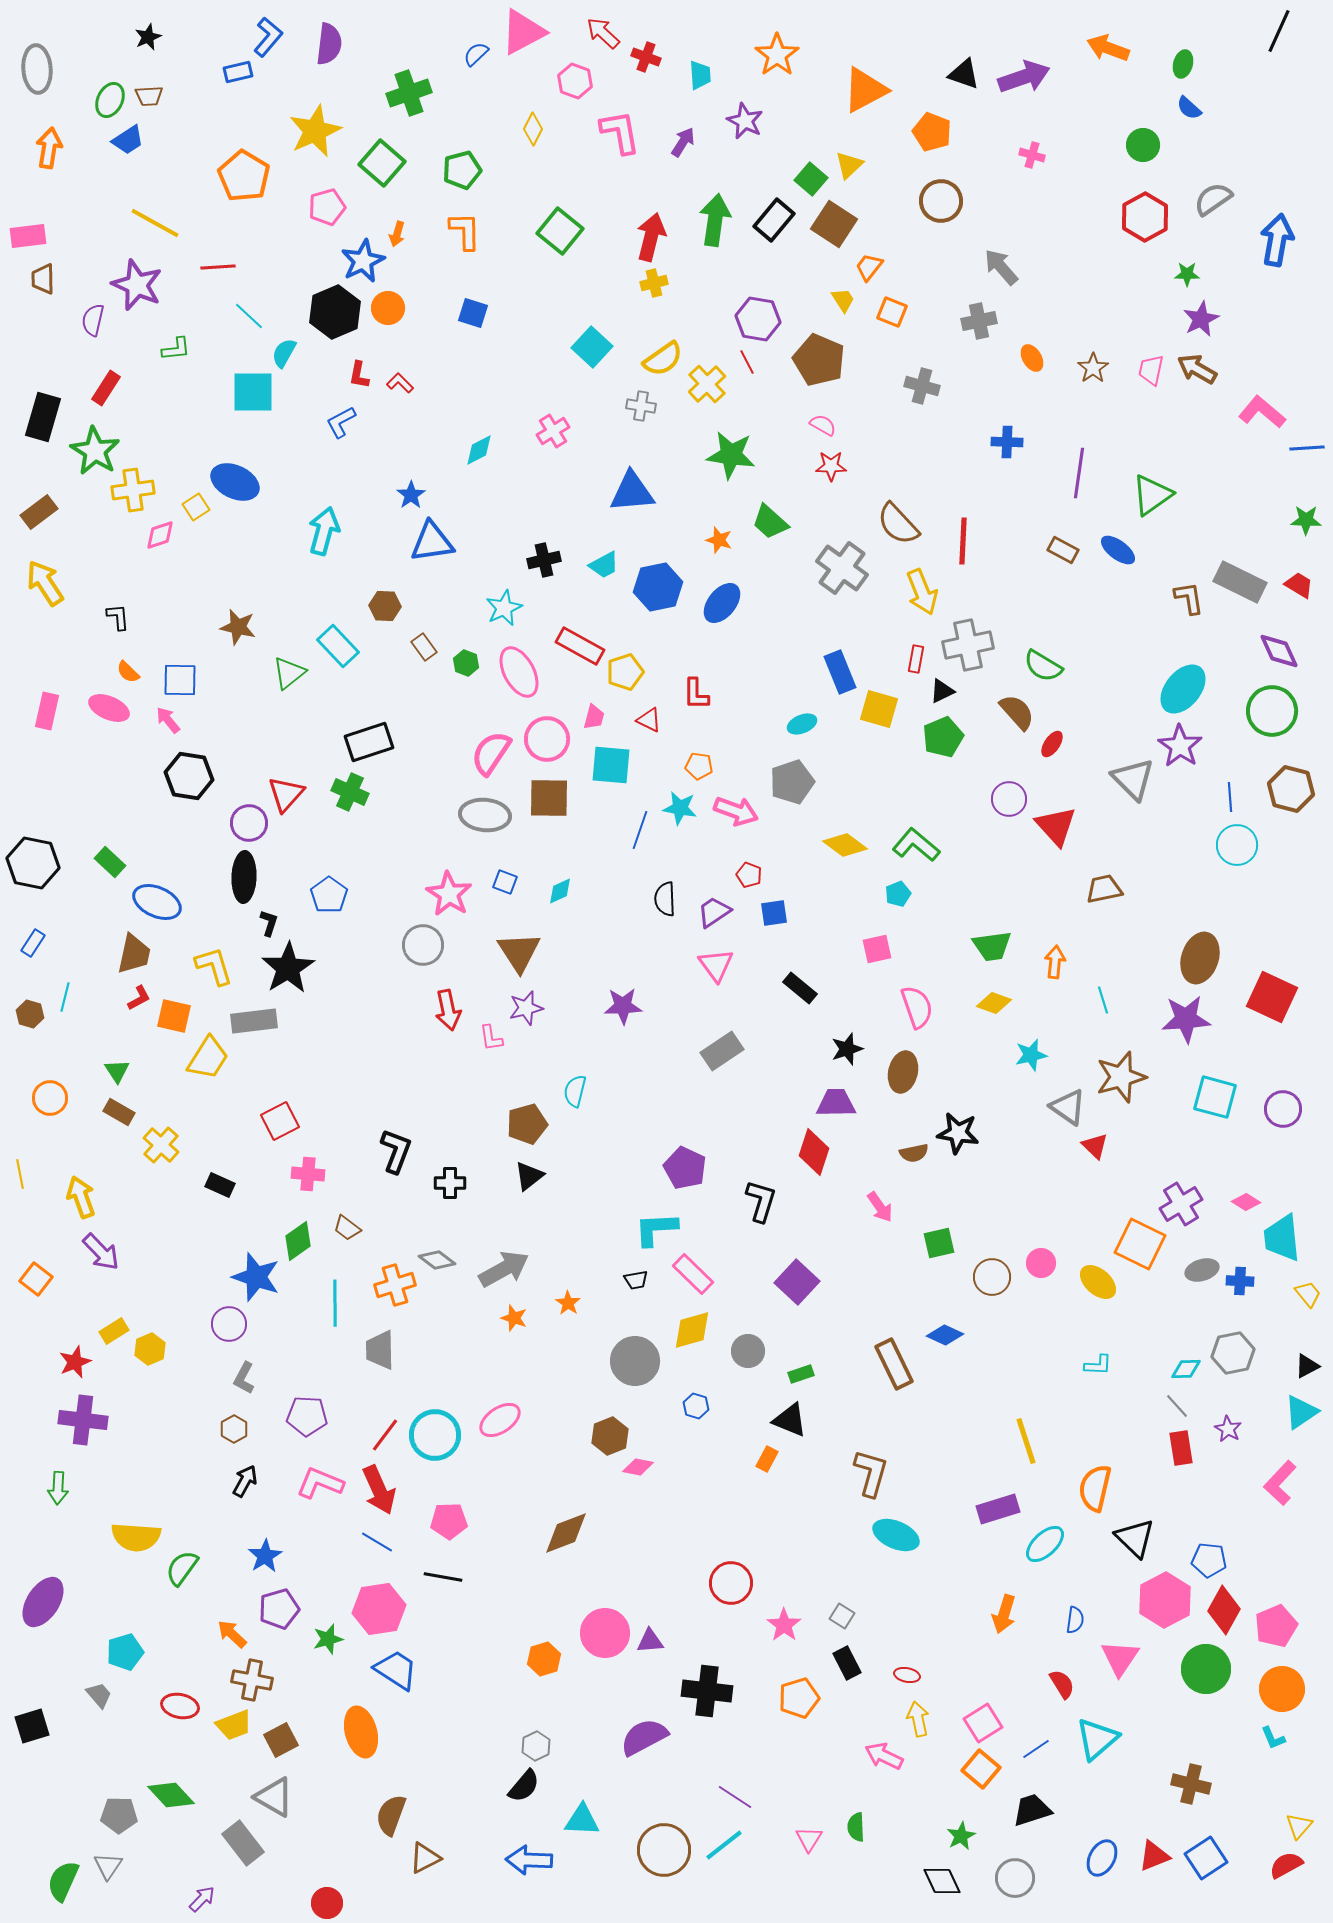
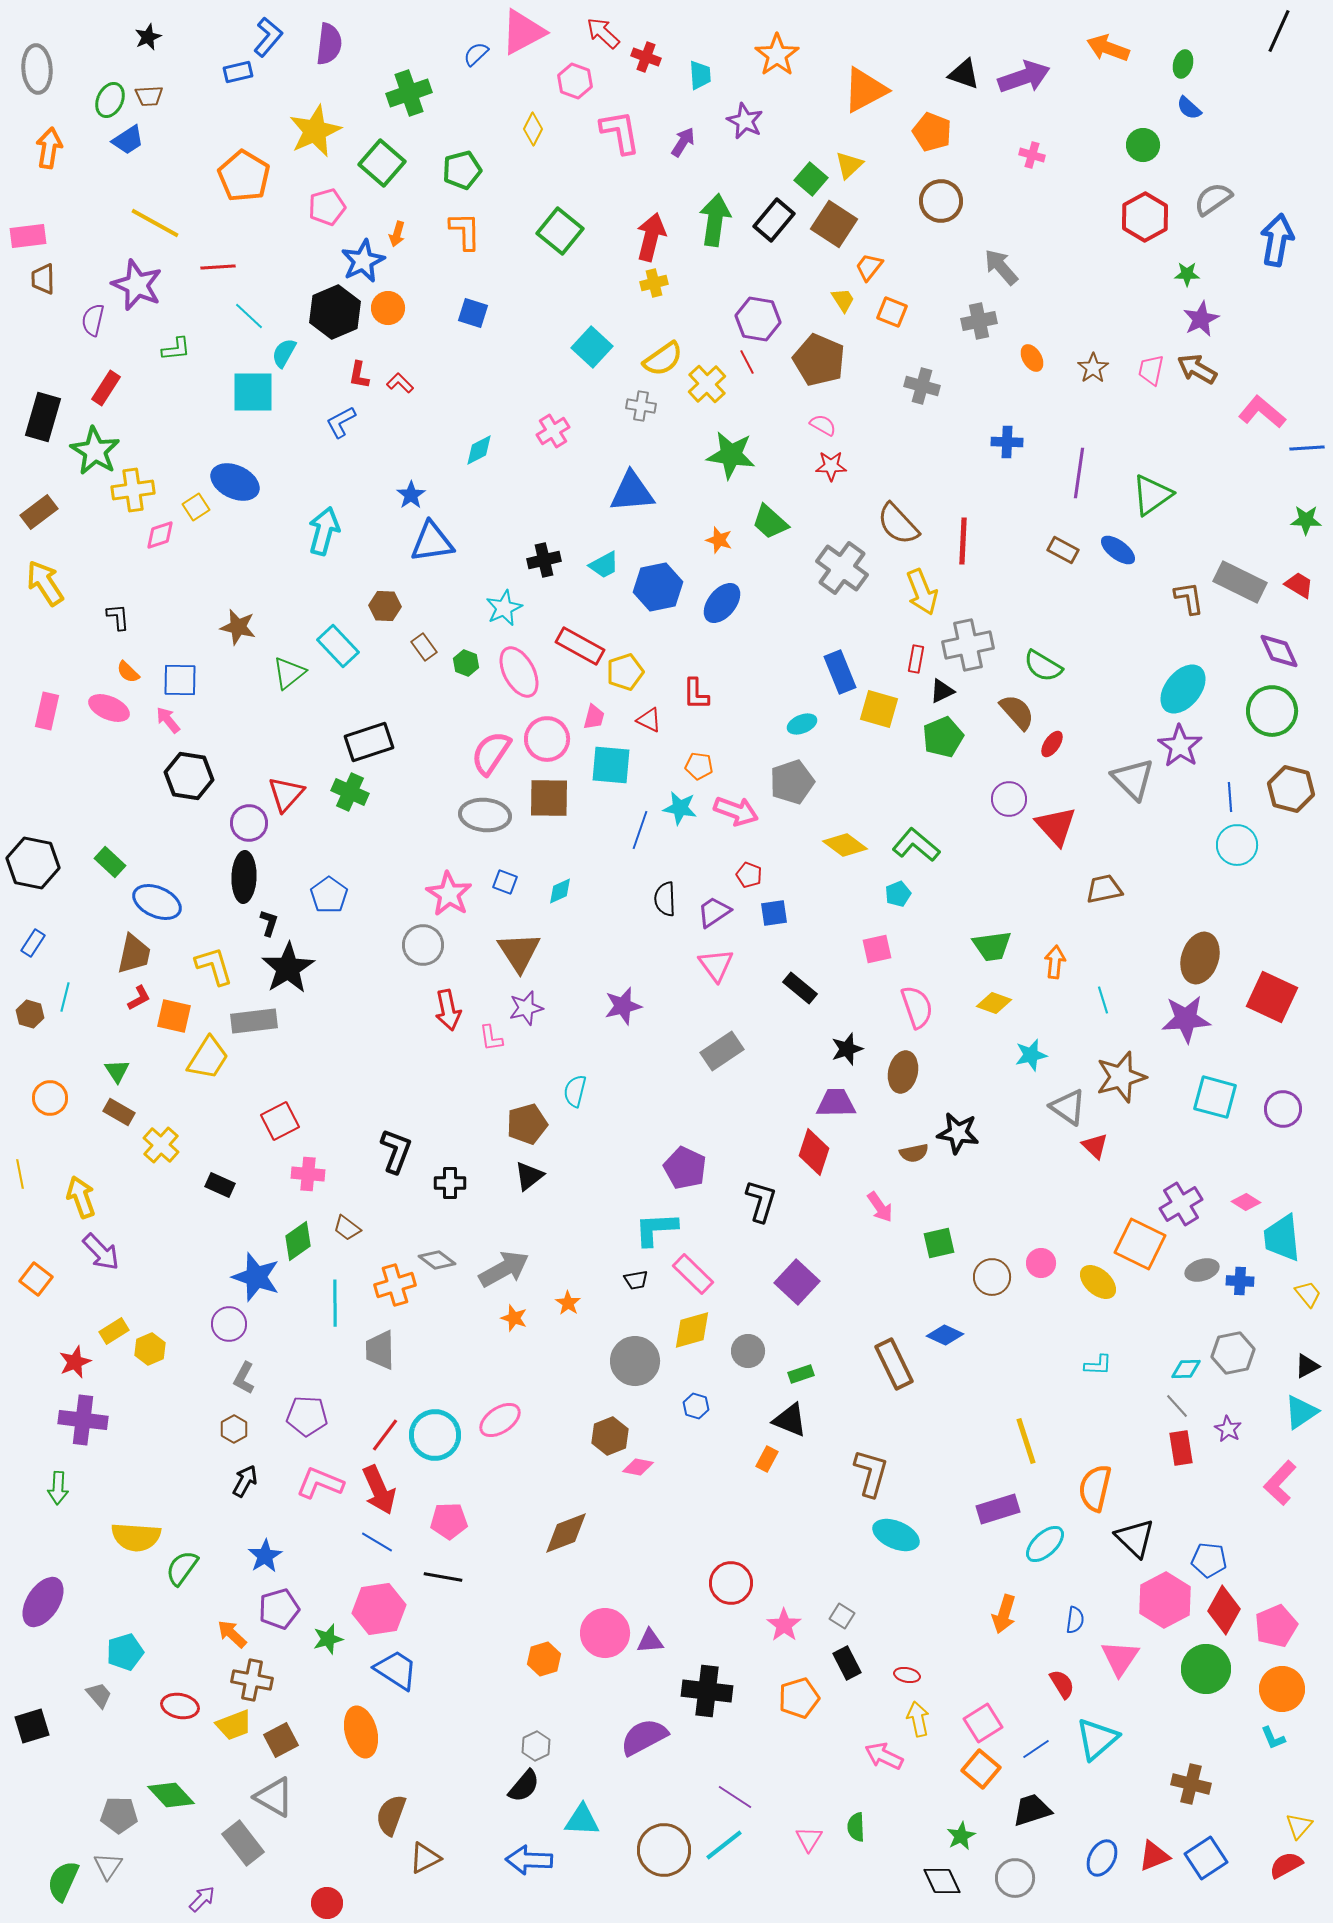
purple star at (623, 1006): rotated 12 degrees counterclockwise
